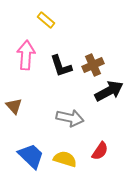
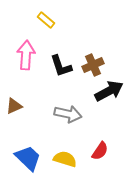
brown triangle: rotated 48 degrees clockwise
gray arrow: moved 2 px left, 4 px up
blue trapezoid: moved 3 px left, 2 px down
